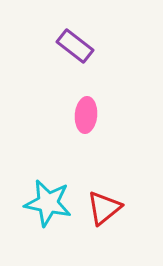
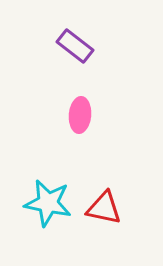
pink ellipse: moved 6 px left
red triangle: rotated 51 degrees clockwise
